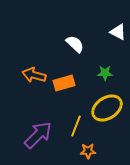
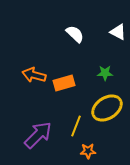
white semicircle: moved 10 px up
